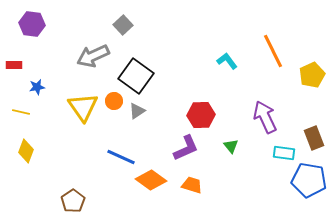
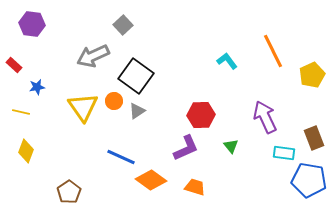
red rectangle: rotated 42 degrees clockwise
orange trapezoid: moved 3 px right, 2 px down
brown pentagon: moved 4 px left, 9 px up
